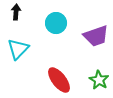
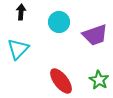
black arrow: moved 5 px right
cyan circle: moved 3 px right, 1 px up
purple trapezoid: moved 1 px left, 1 px up
red ellipse: moved 2 px right, 1 px down
